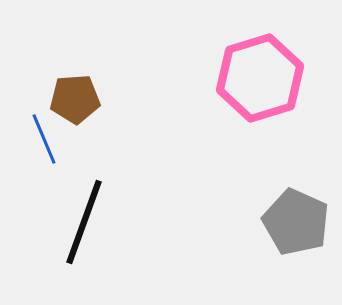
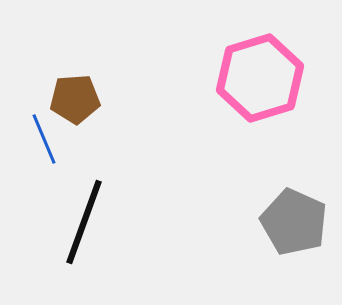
gray pentagon: moved 2 px left
